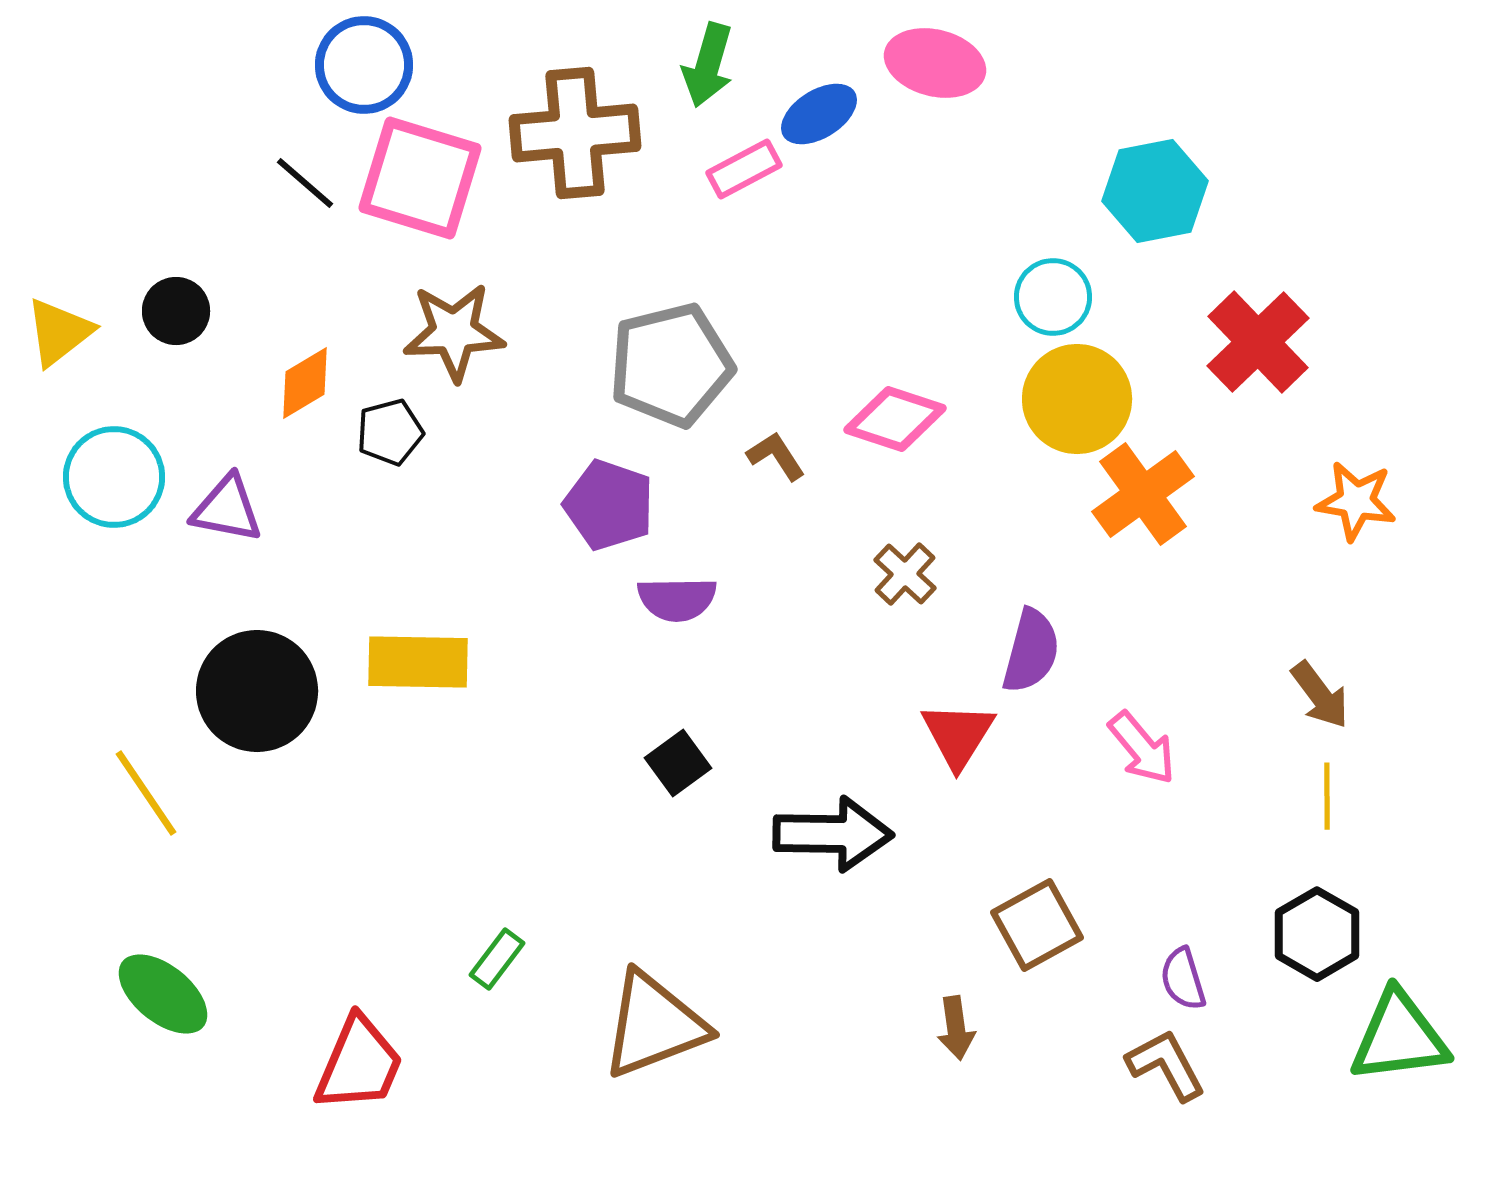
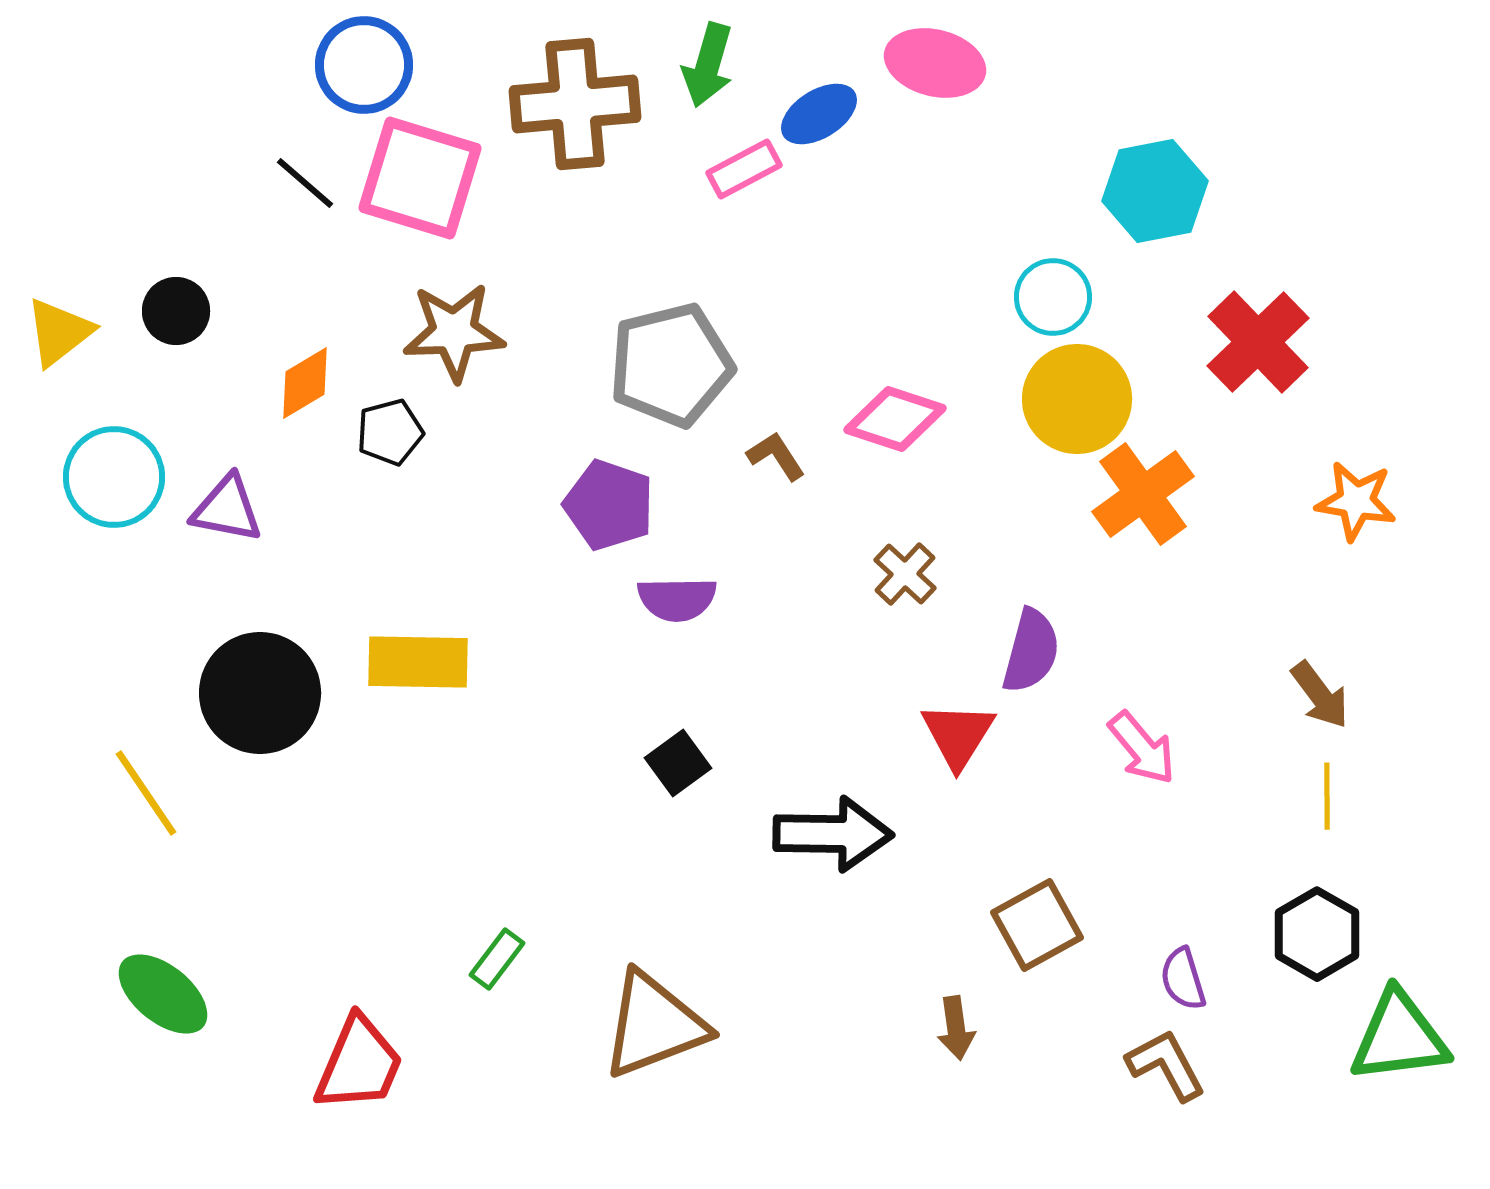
brown cross at (575, 133): moved 29 px up
black circle at (257, 691): moved 3 px right, 2 px down
